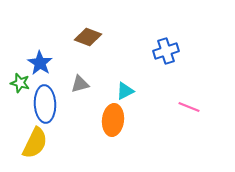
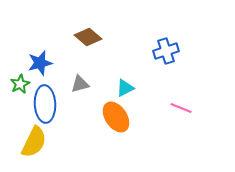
brown diamond: rotated 20 degrees clockwise
blue star: rotated 25 degrees clockwise
green star: moved 1 px down; rotated 30 degrees clockwise
cyan triangle: moved 3 px up
pink line: moved 8 px left, 1 px down
orange ellipse: moved 3 px right, 3 px up; rotated 40 degrees counterclockwise
yellow semicircle: moved 1 px left, 1 px up
